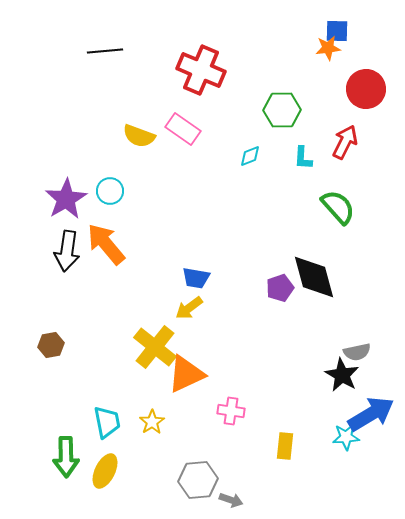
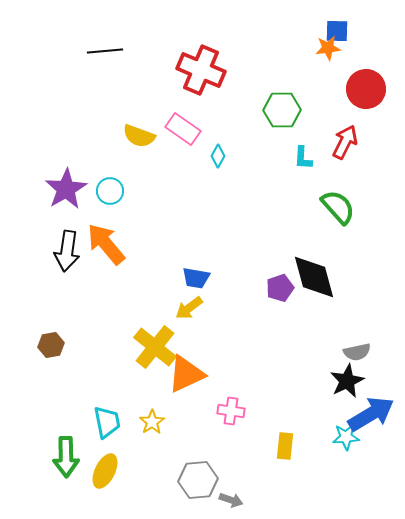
cyan diamond: moved 32 px left; rotated 40 degrees counterclockwise
purple star: moved 10 px up
black star: moved 5 px right, 6 px down; rotated 16 degrees clockwise
